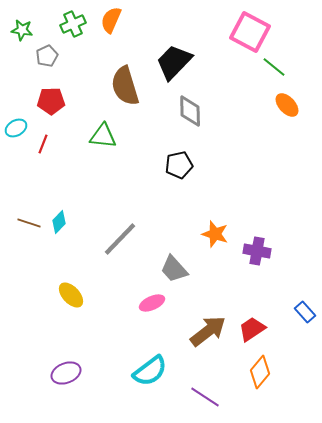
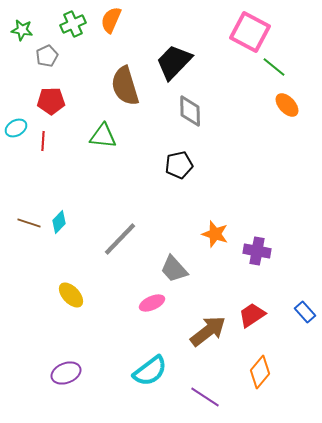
red line: moved 3 px up; rotated 18 degrees counterclockwise
red trapezoid: moved 14 px up
